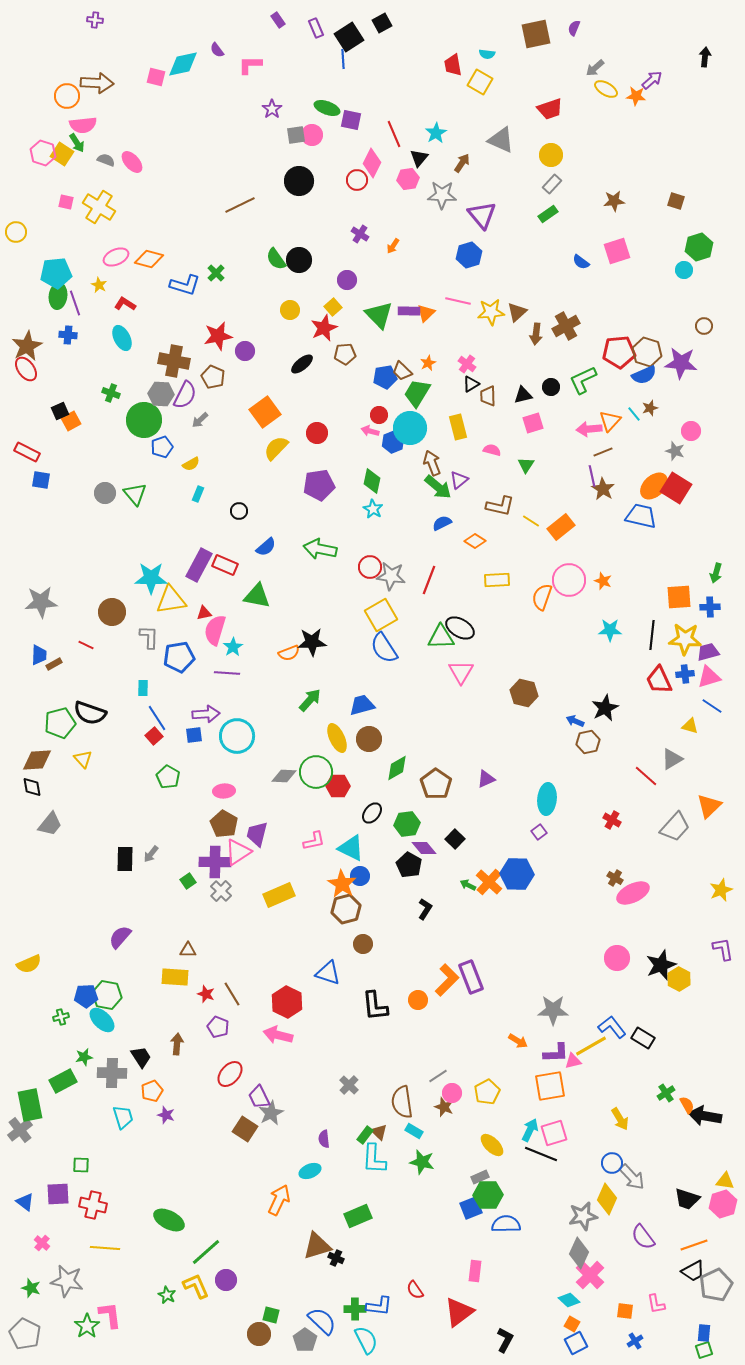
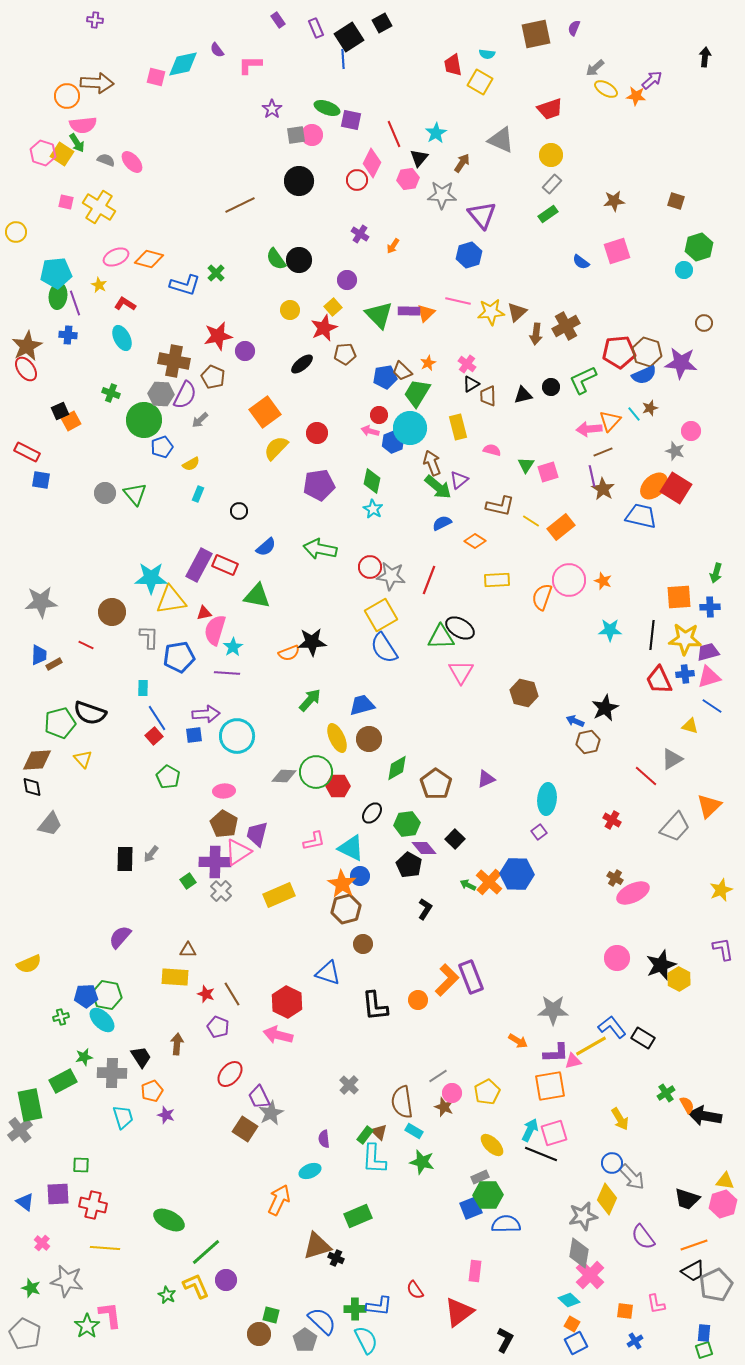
brown circle at (704, 326): moved 3 px up
pink square at (533, 423): moved 15 px right, 49 px down
gray diamond at (579, 1253): rotated 16 degrees counterclockwise
